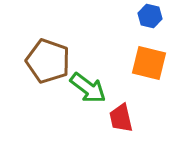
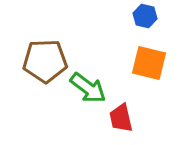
blue hexagon: moved 5 px left
brown pentagon: moved 3 px left; rotated 21 degrees counterclockwise
